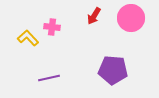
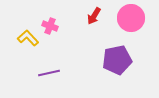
pink cross: moved 2 px left, 1 px up; rotated 14 degrees clockwise
purple pentagon: moved 4 px right, 10 px up; rotated 16 degrees counterclockwise
purple line: moved 5 px up
